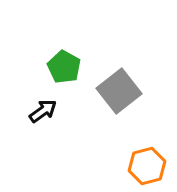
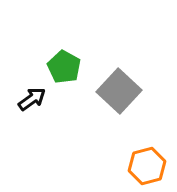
gray square: rotated 9 degrees counterclockwise
black arrow: moved 11 px left, 12 px up
